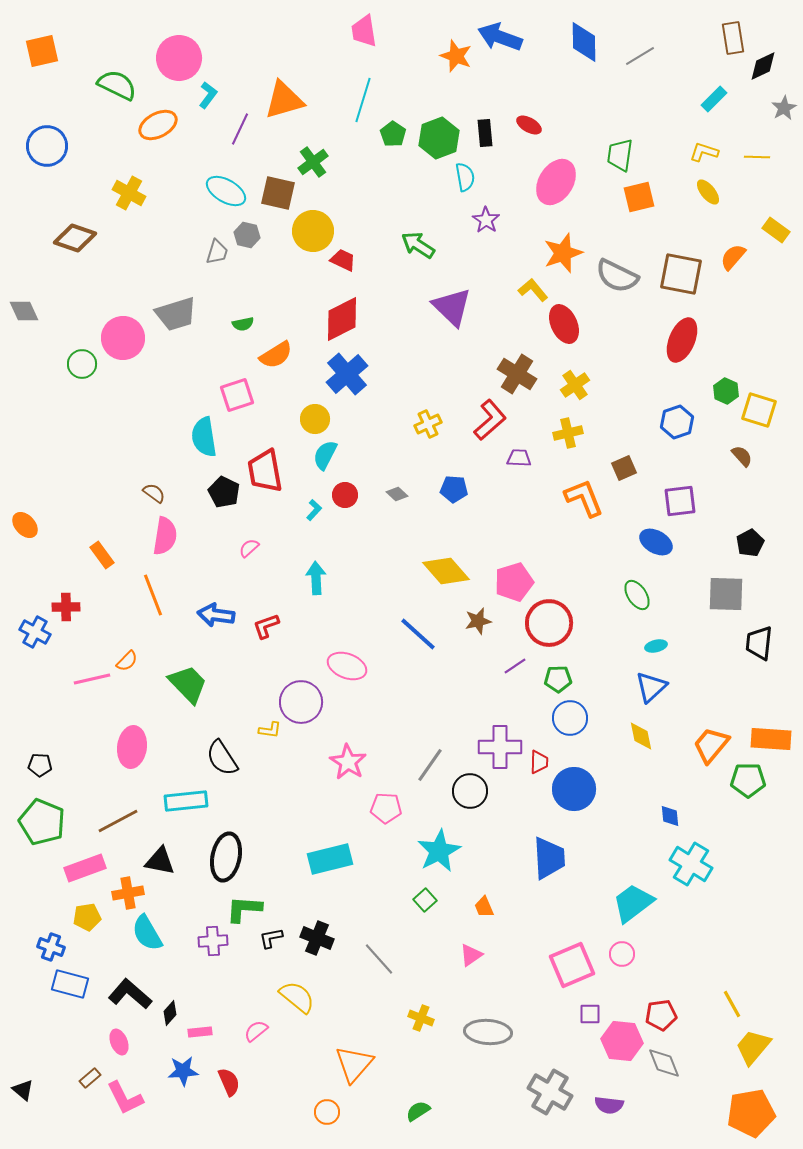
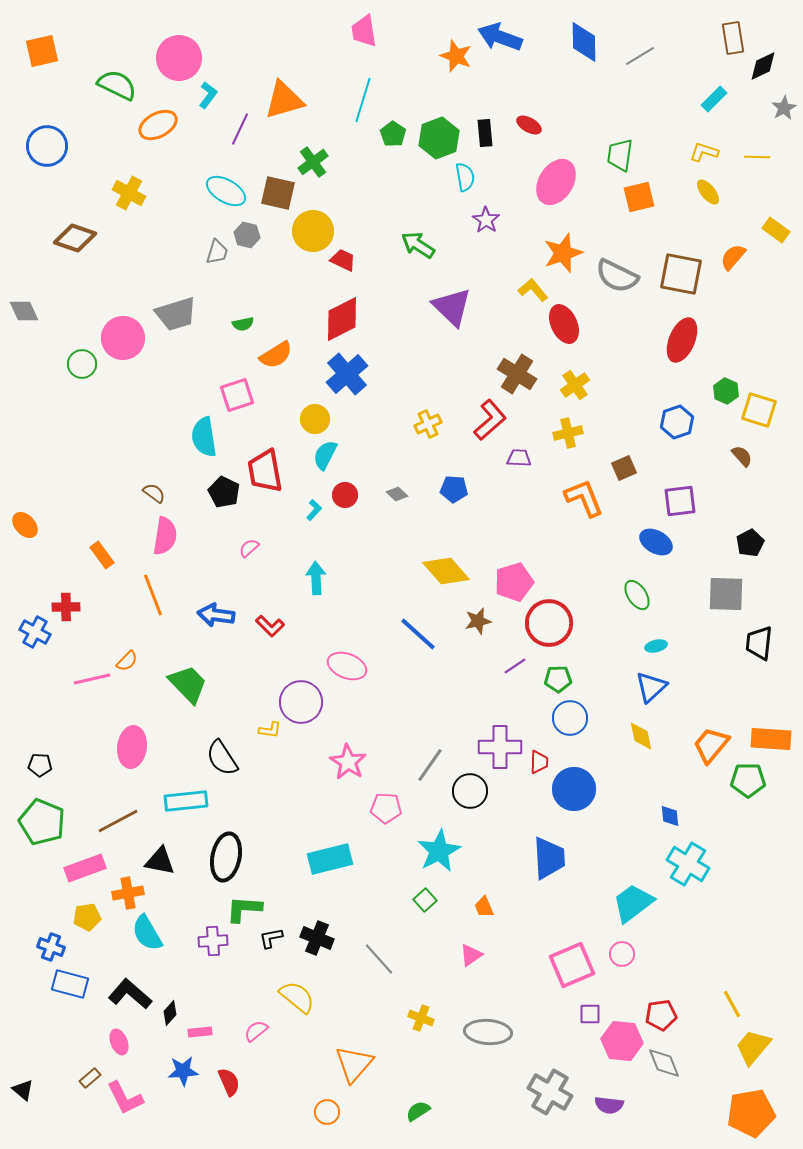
red L-shape at (266, 626): moved 4 px right; rotated 116 degrees counterclockwise
cyan cross at (691, 864): moved 3 px left
